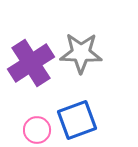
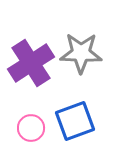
blue square: moved 2 px left, 1 px down
pink circle: moved 6 px left, 2 px up
